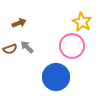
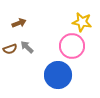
yellow star: rotated 18 degrees counterclockwise
blue circle: moved 2 px right, 2 px up
